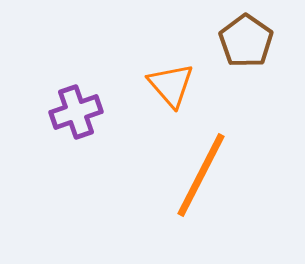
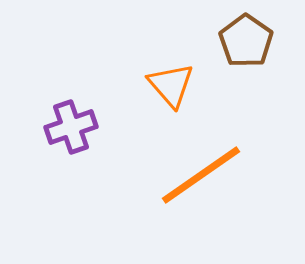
purple cross: moved 5 px left, 15 px down
orange line: rotated 28 degrees clockwise
